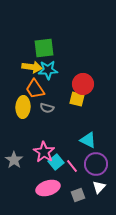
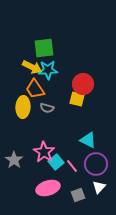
yellow arrow: rotated 18 degrees clockwise
